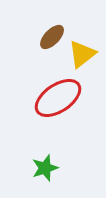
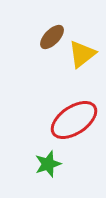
red ellipse: moved 16 px right, 22 px down
green star: moved 3 px right, 4 px up
